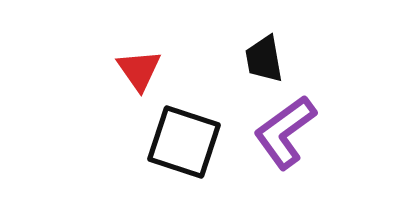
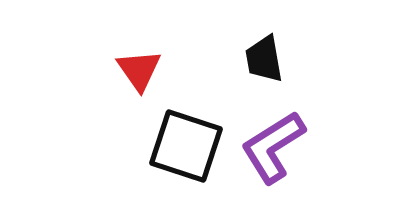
purple L-shape: moved 12 px left, 15 px down; rotated 4 degrees clockwise
black square: moved 2 px right, 4 px down
